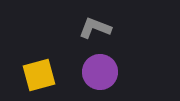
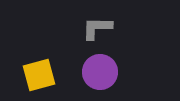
gray L-shape: moved 2 px right; rotated 20 degrees counterclockwise
